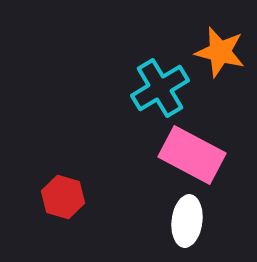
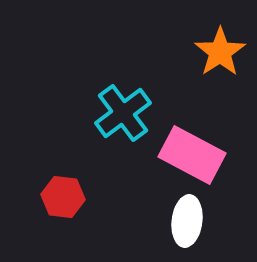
orange star: rotated 24 degrees clockwise
cyan cross: moved 37 px left, 25 px down; rotated 6 degrees counterclockwise
red hexagon: rotated 9 degrees counterclockwise
